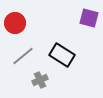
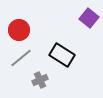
purple square: rotated 24 degrees clockwise
red circle: moved 4 px right, 7 px down
gray line: moved 2 px left, 2 px down
